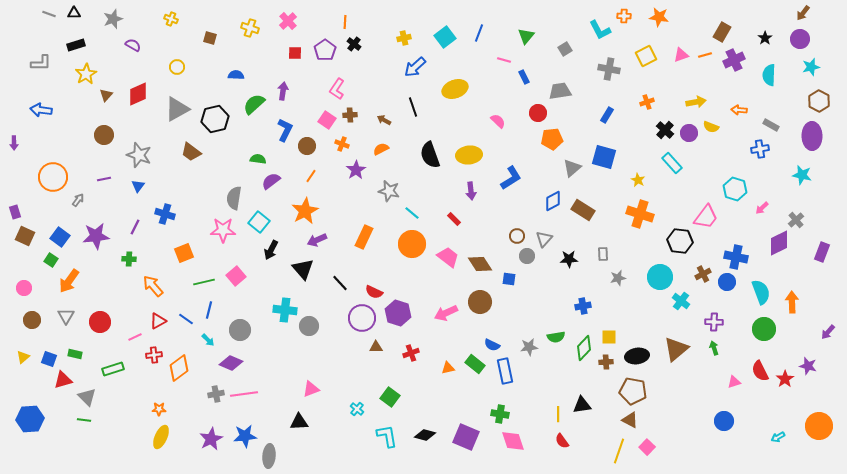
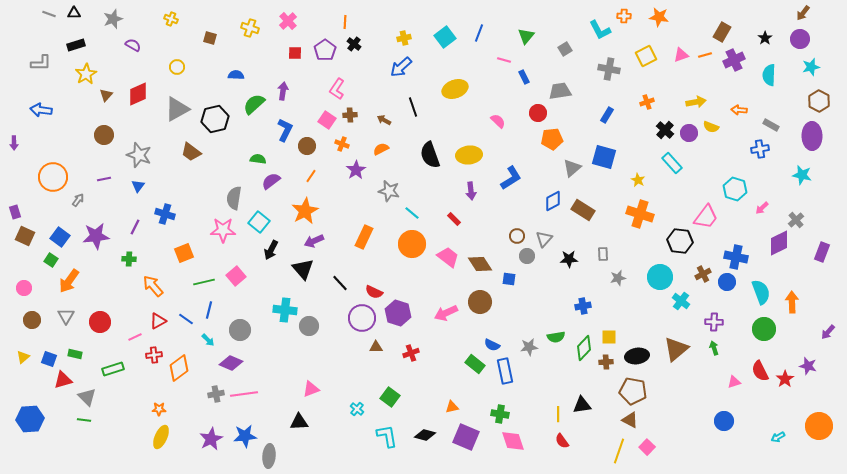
blue arrow at (415, 67): moved 14 px left
purple arrow at (317, 240): moved 3 px left, 1 px down
orange triangle at (448, 368): moved 4 px right, 39 px down
